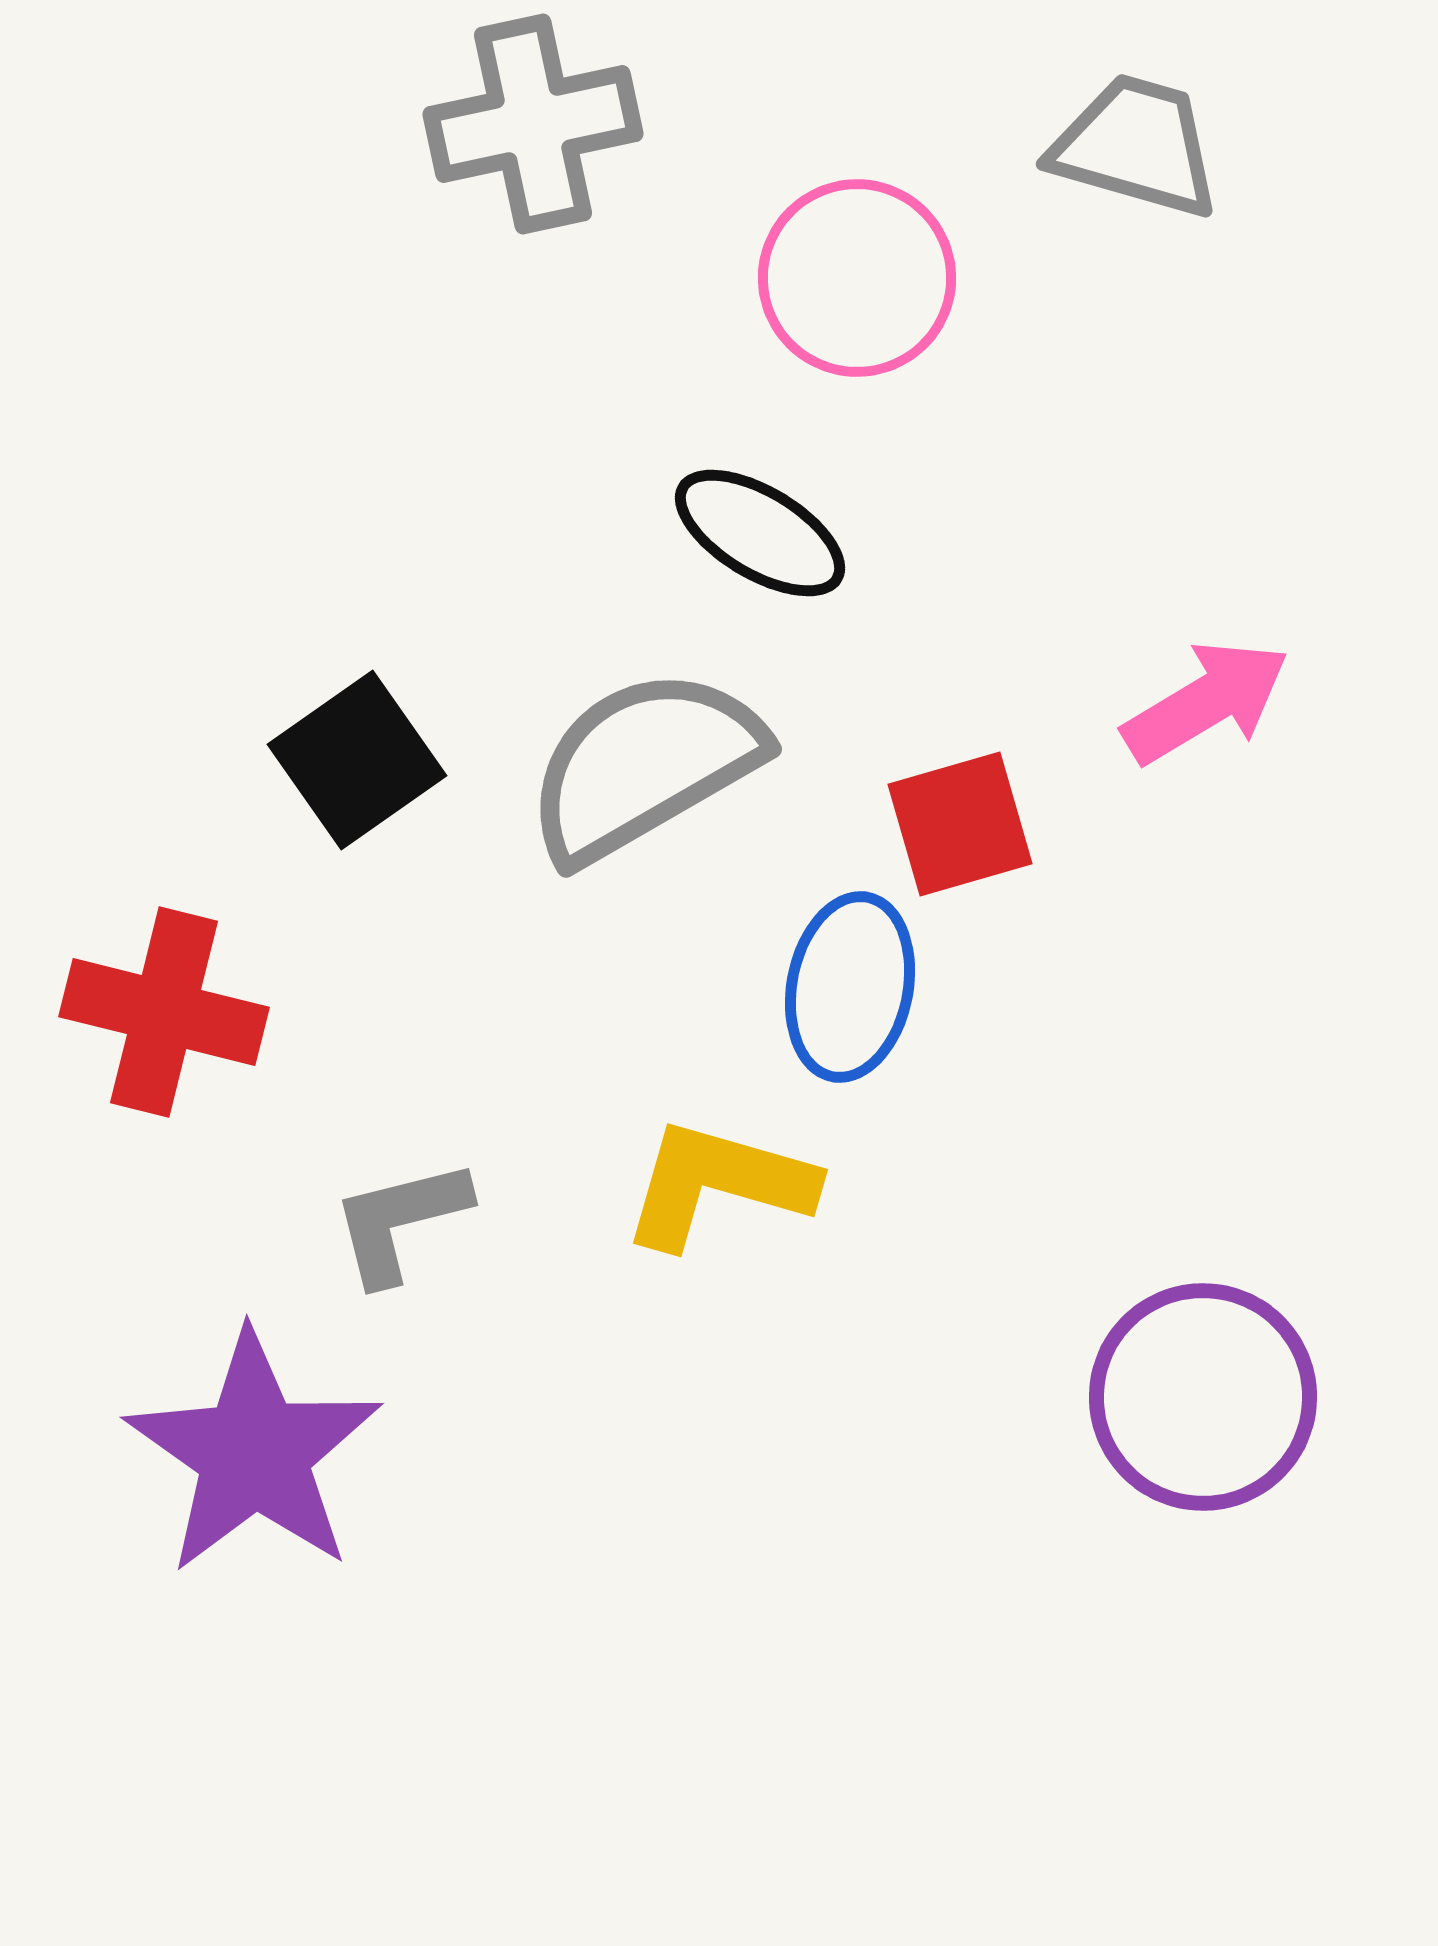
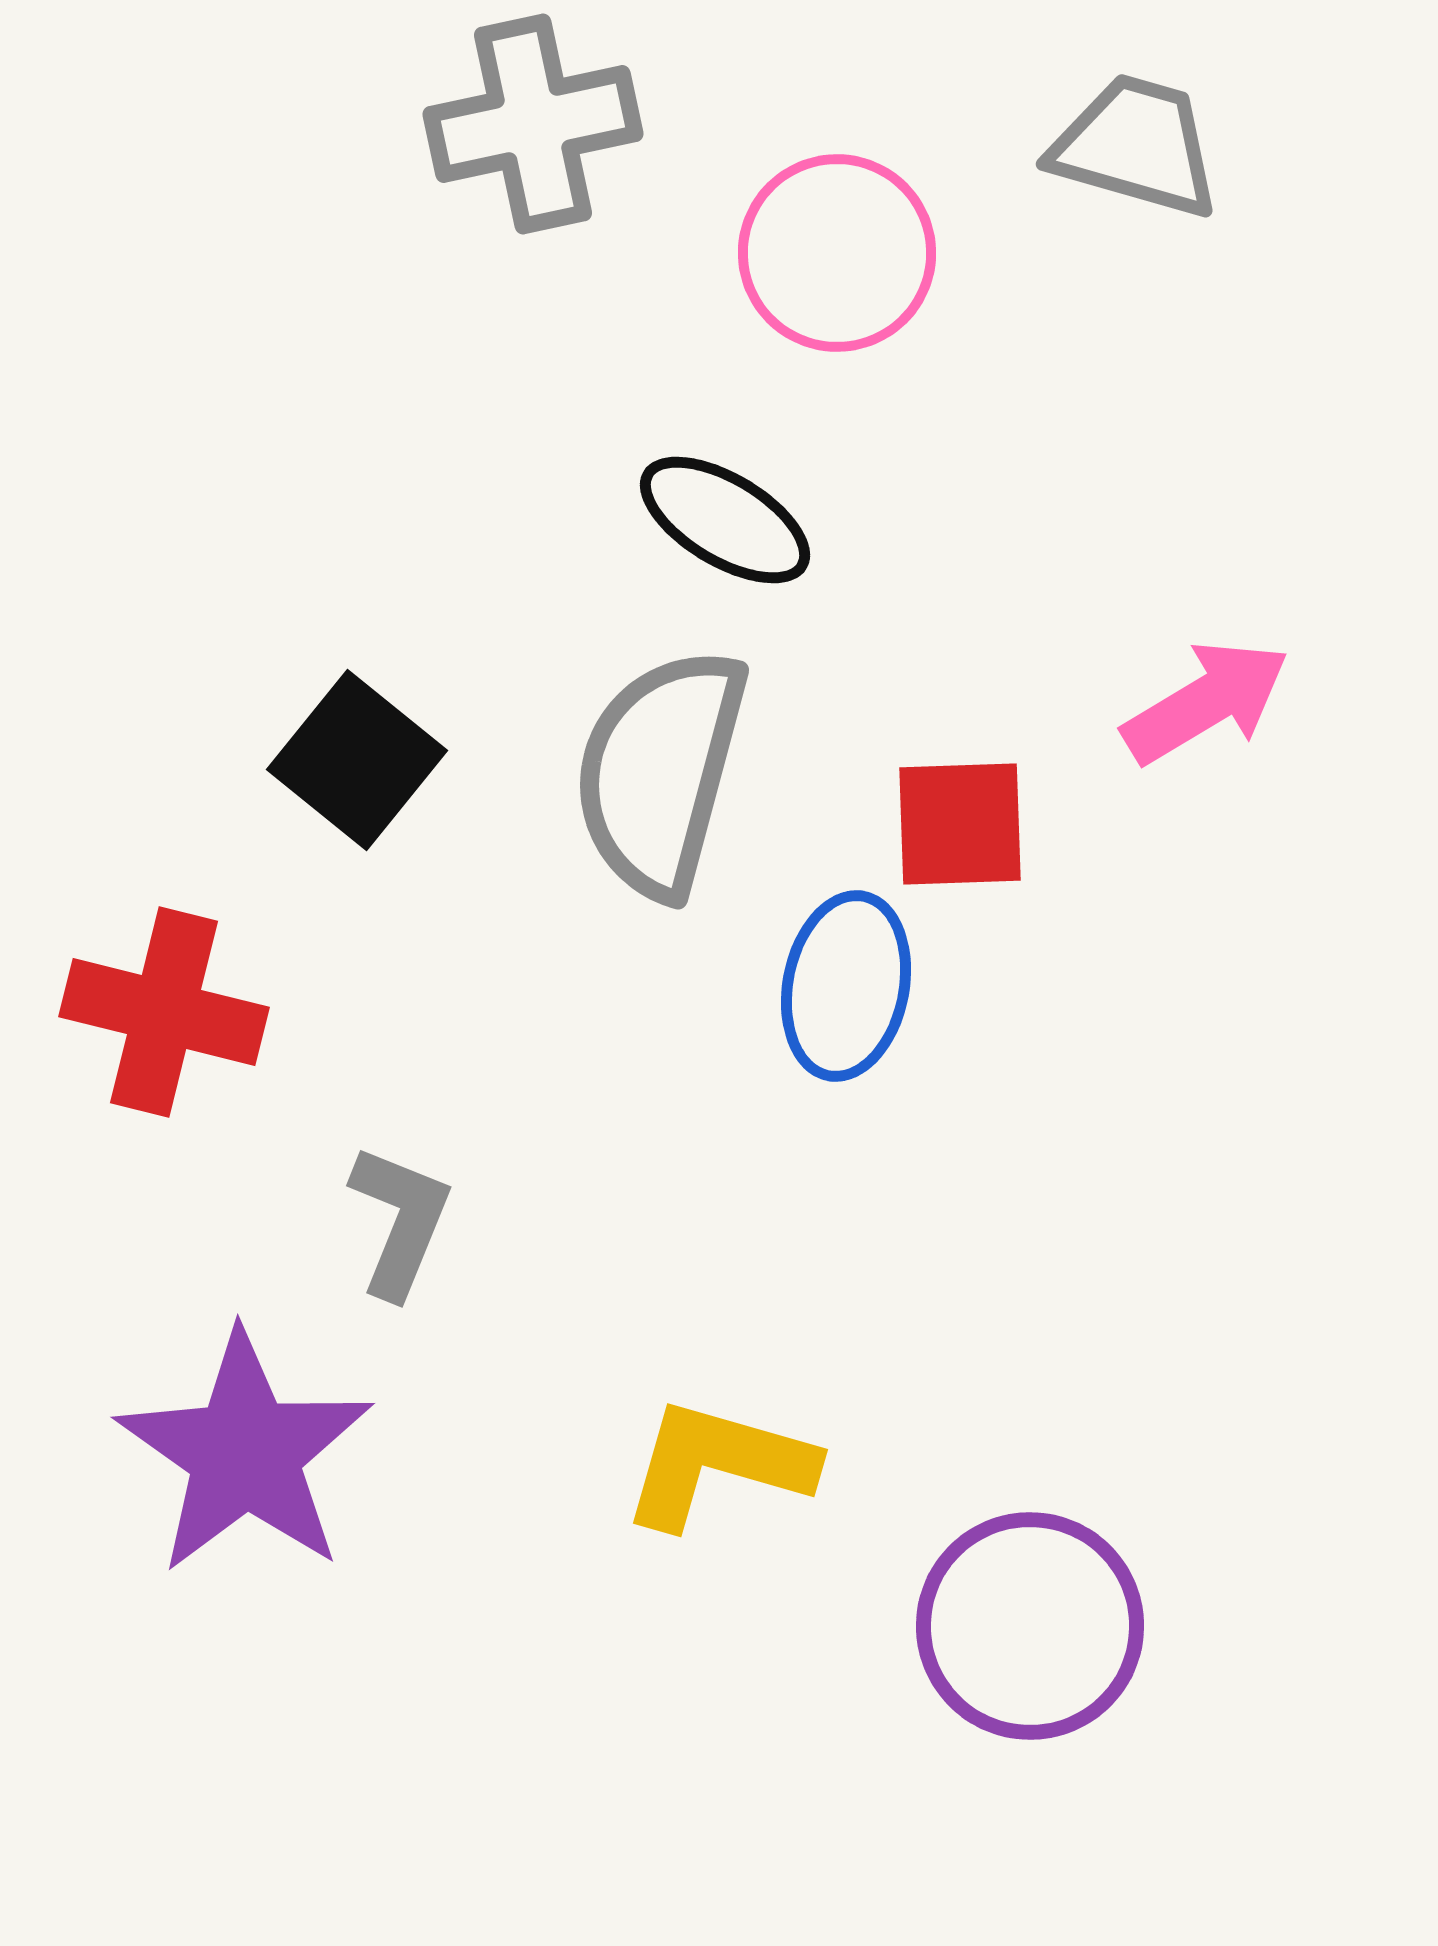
pink circle: moved 20 px left, 25 px up
black ellipse: moved 35 px left, 13 px up
black square: rotated 16 degrees counterclockwise
gray semicircle: moved 16 px right, 7 px down; rotated 45 degrees counterclockwise
red square: rotated 14 degrees clockwise
blue ellipse: moved 4 px left, 1 px up
yellow L-shape: moved 280 px down
gray L-shape: rotated 126 degrees clockwise
purple circle: moved 173 px left, 229 px down
purple star: moved 9 px left
